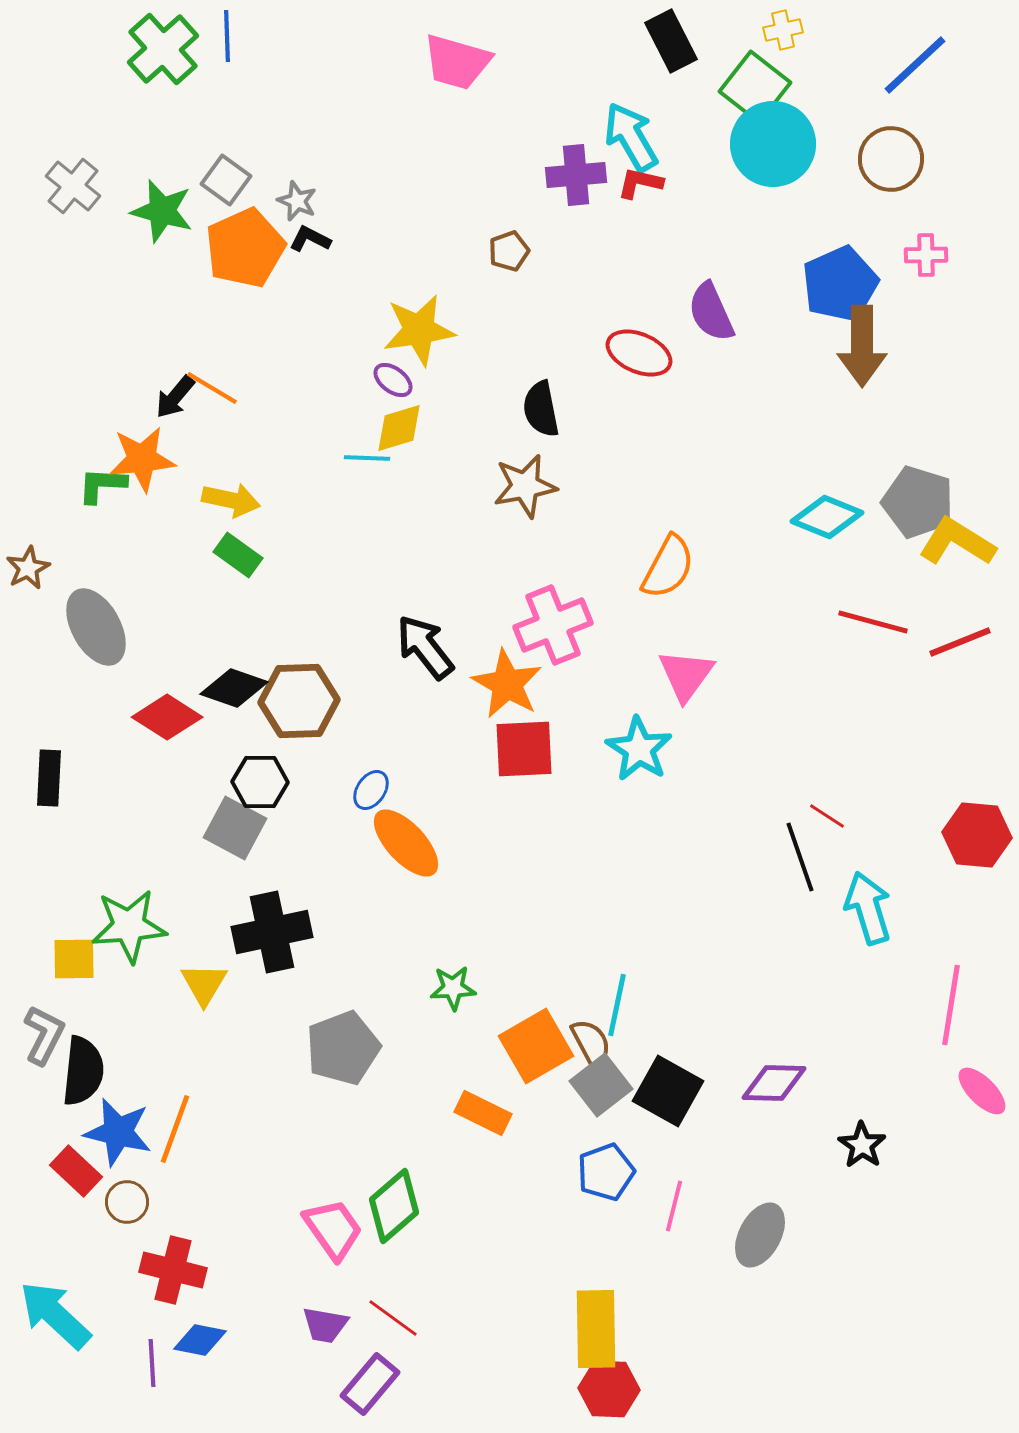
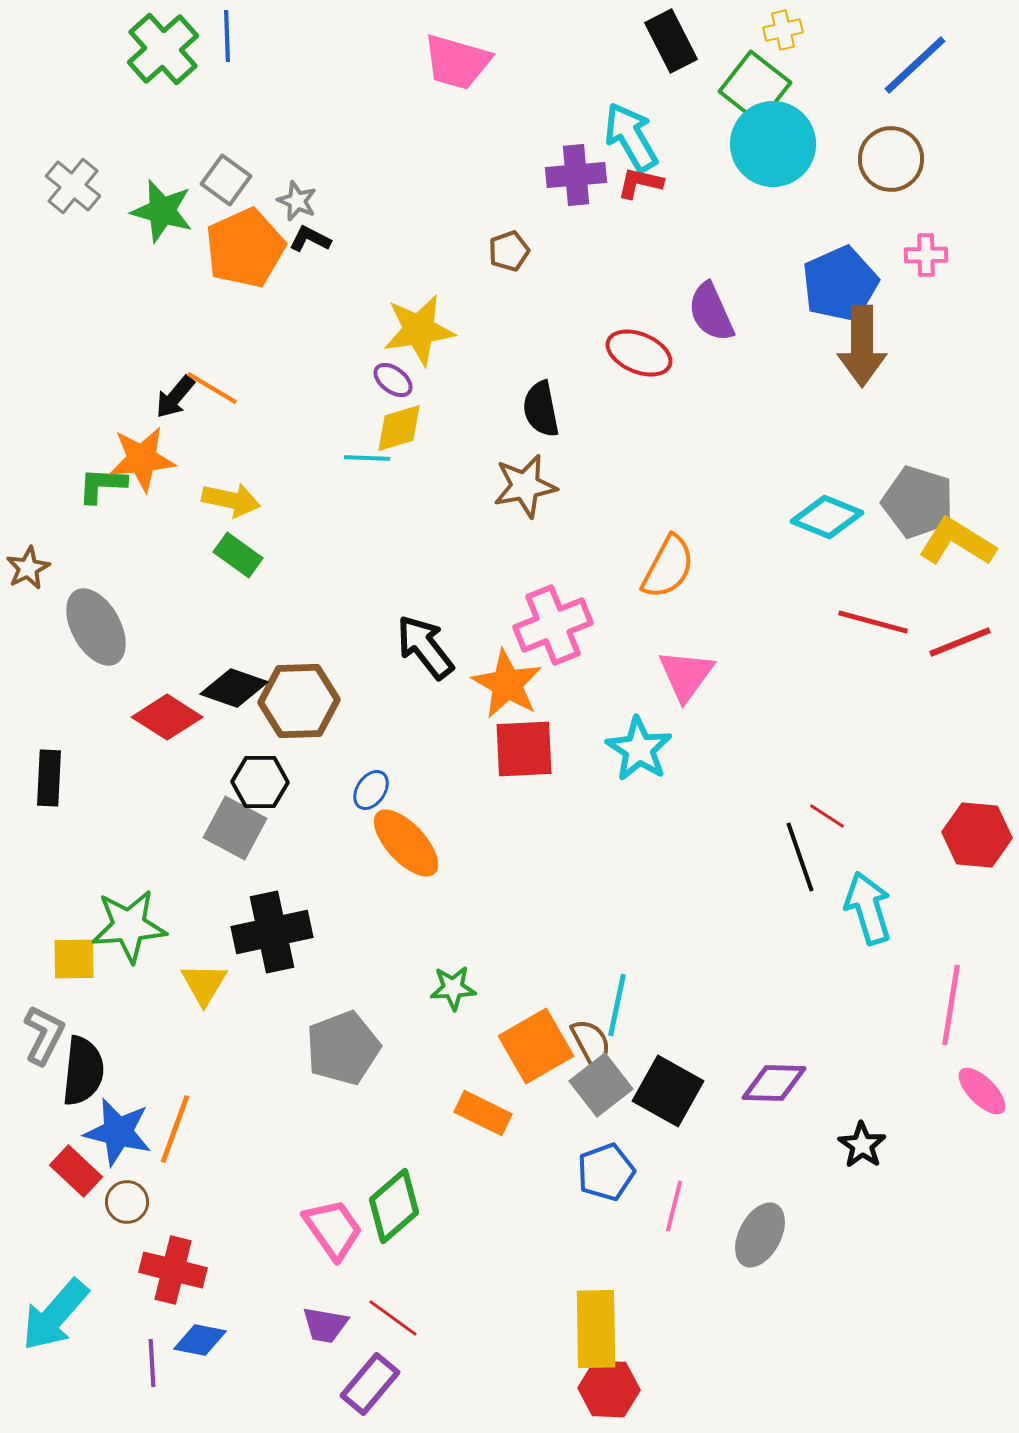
cyan arrow at (55, 1315): rotated 92 degrees counterclockwise
